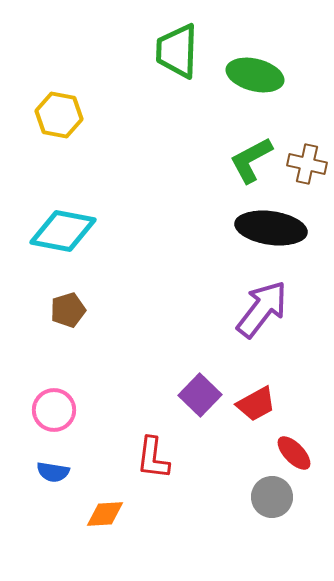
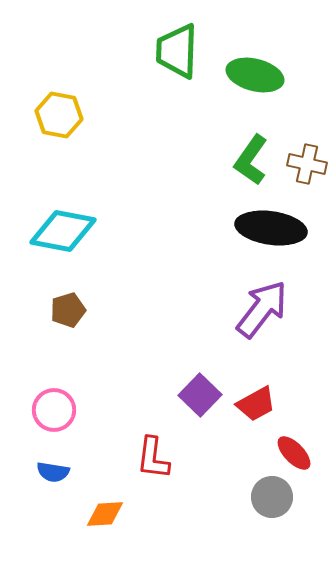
green L-shape: rotated 27 degrees counterclockwise
